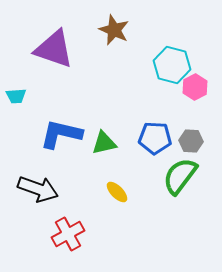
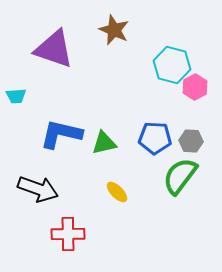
red cross: rotated 28 degrees clockwise
